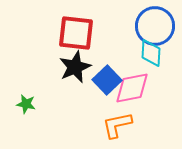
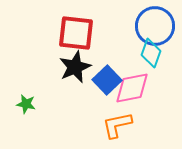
cyan diamond: rotated 16 degrees clockwise
